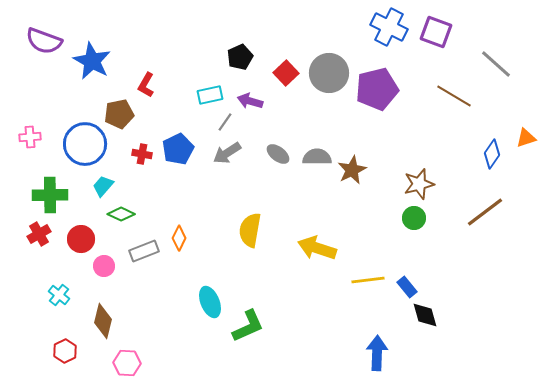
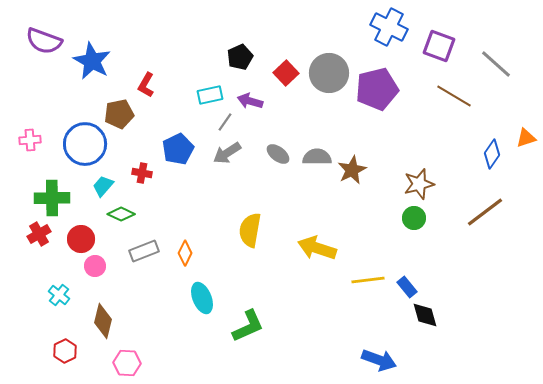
purple square at (436, 32): moved 3 px right, 14 px down
pink cross at (30, 137): moved 3 px down
red cross at (142, 154): moved 19 px down
green cross at (50, 195): moved 2 px right, 3 px down
orange diamond at (179, 238): moved 6 px right, 15 px down
pink circle at (104, 266): moved 9 px left
cyan ellipse at (210, 302): moved 8 px left, 4 px up
blue arrow at (377, 353): moved 2 px right, 7 px down; rotated 108 degrees clockwise
